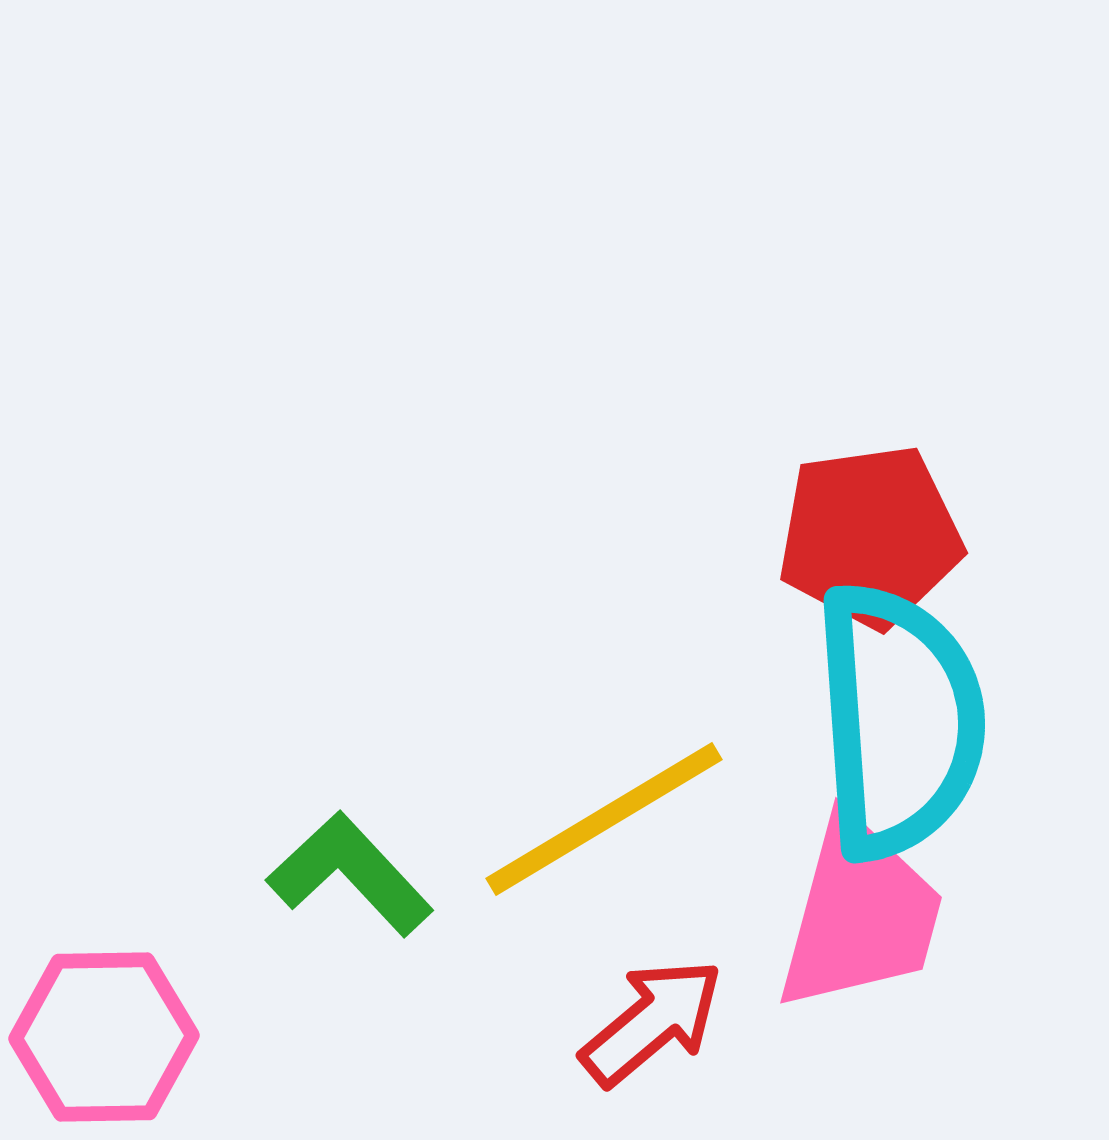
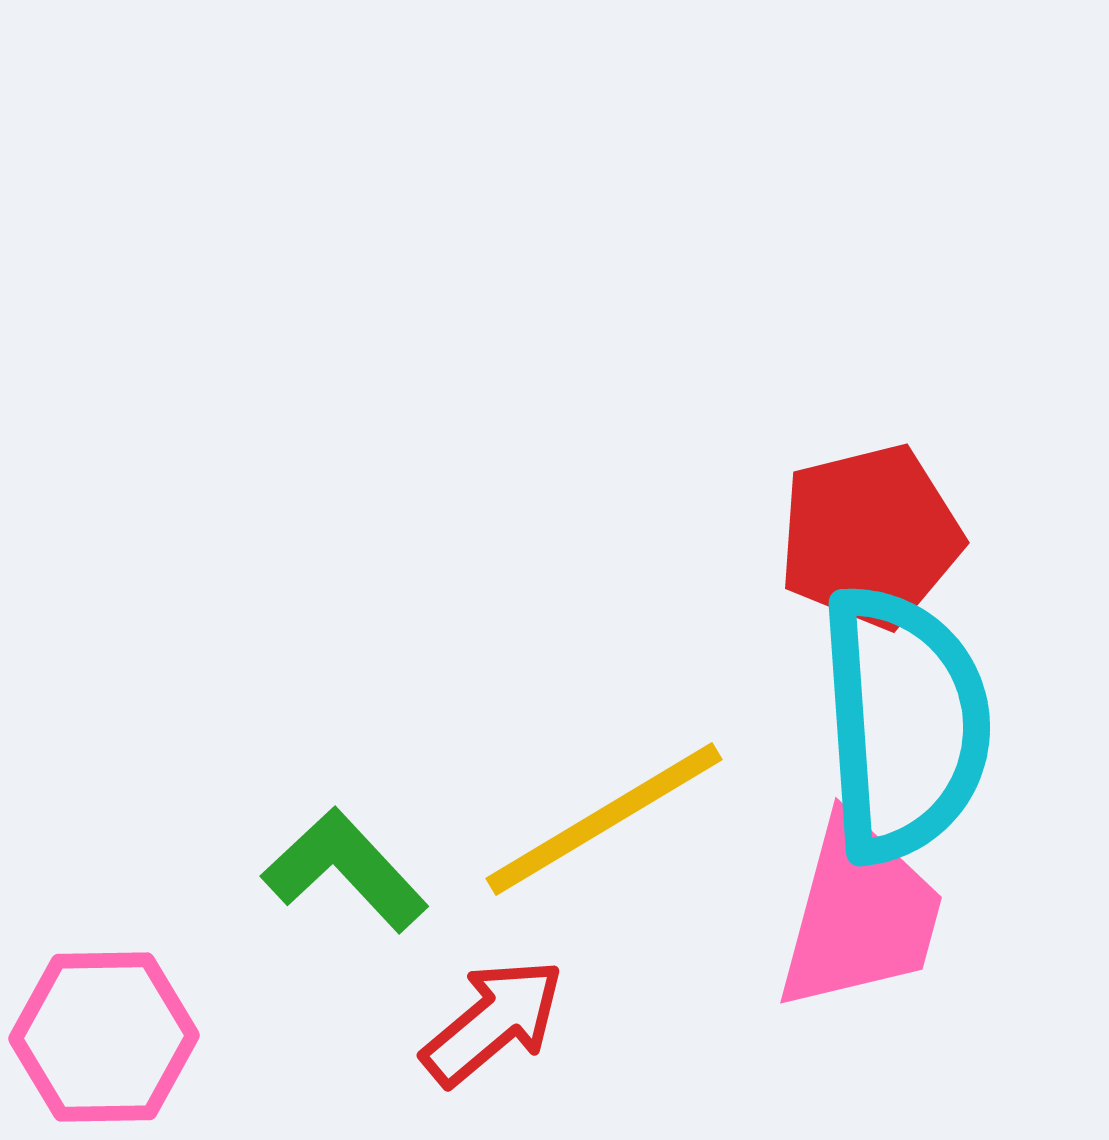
red pentagon: rotated 6 degrees counterclockwise
cyan semicircle: moved 5 px right, 3 px down
green L-shape: moved 5 px left, 4 px up
red arrow: moved 159 px left
